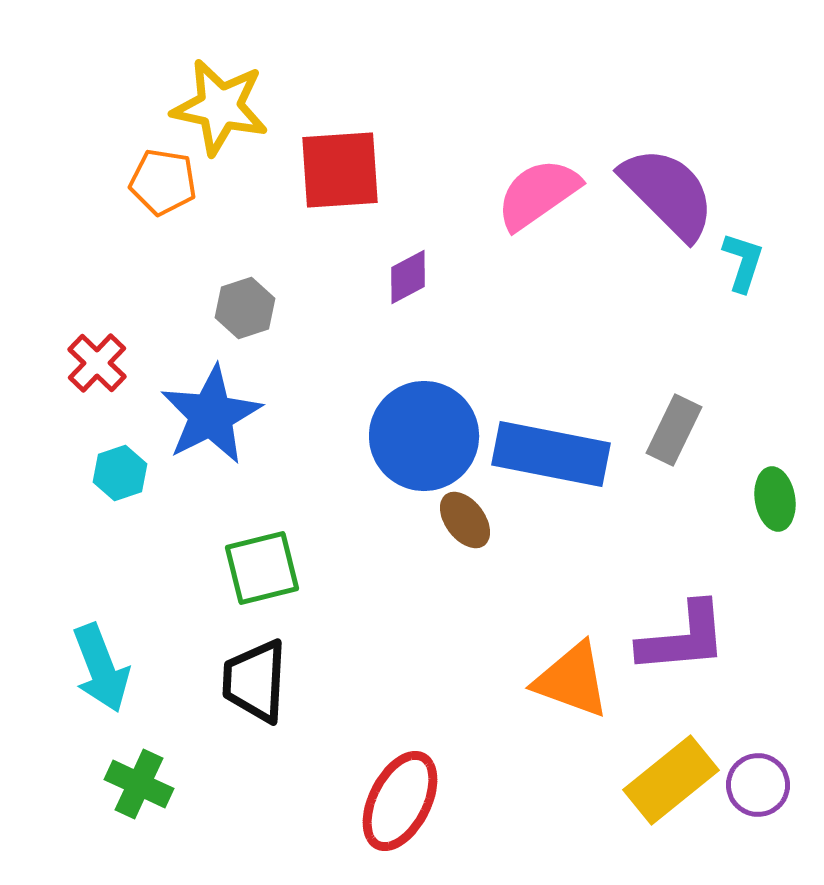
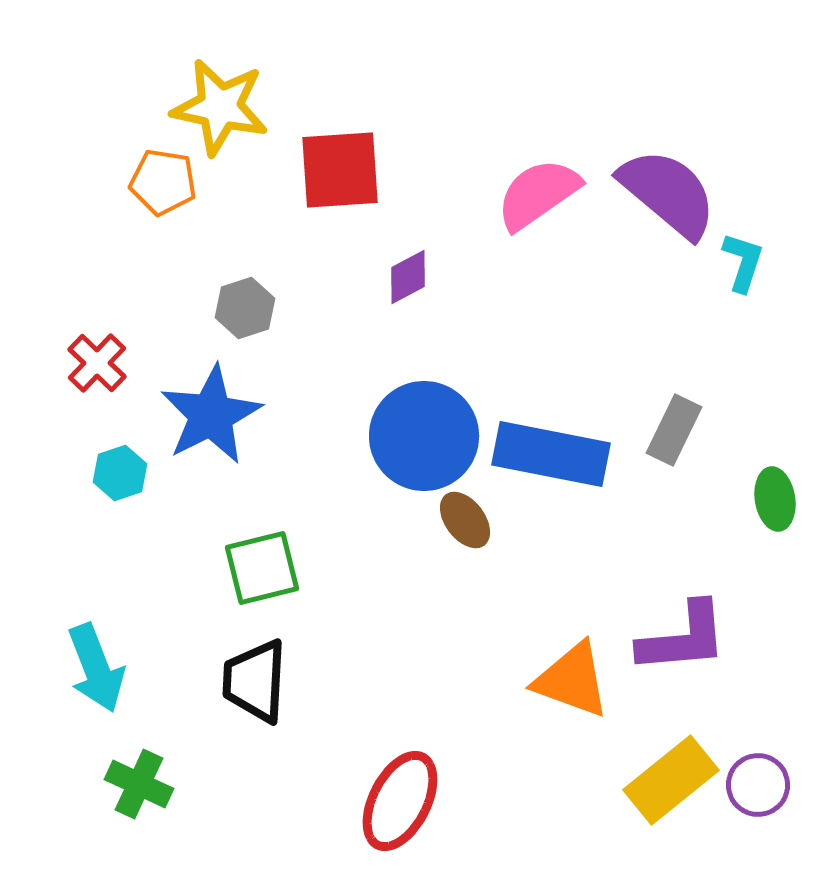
purple semicircle: rotated 5 degrees counterclockwise
cyan arrow: moved 5 px left
